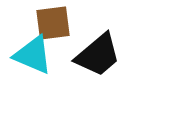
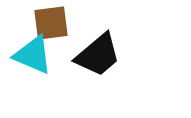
brown square: moved 2 px left
